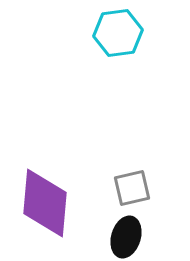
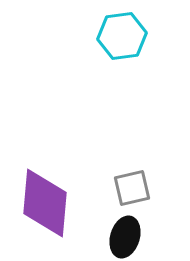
cyan hexagon: moved 4 px right, 3 px down
black ellipse: moved 1 px left
